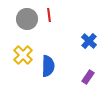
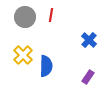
red line: moved 2 px right; rotated 16 degrees clockwise
gray circle: moved 2 px left, 2 px up
blue cross: moved 1 px up
blue semicircle: moved 2 px left
